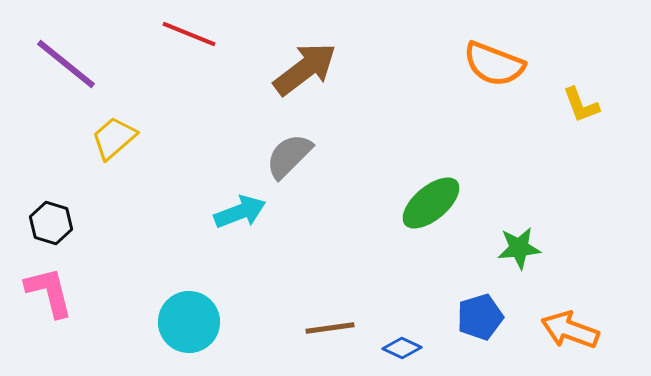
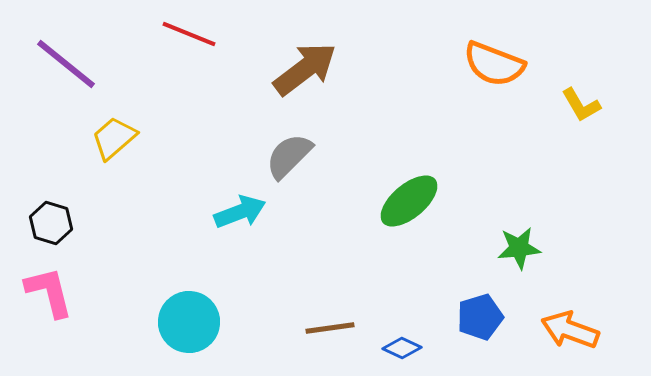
yellow L-shape: rotated 9 degrees counterclockwise
green ellipse: moved 22 px left, 2 px up
